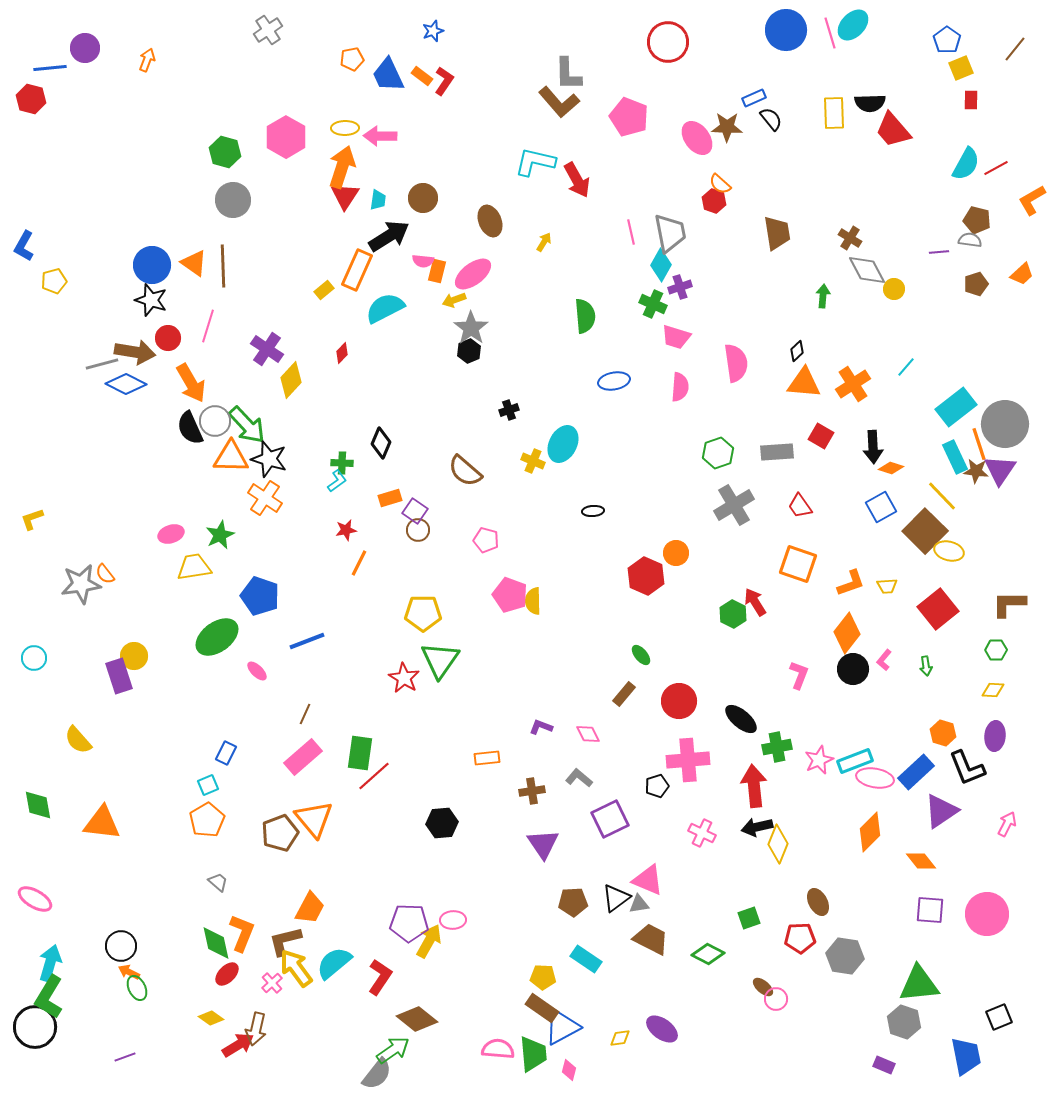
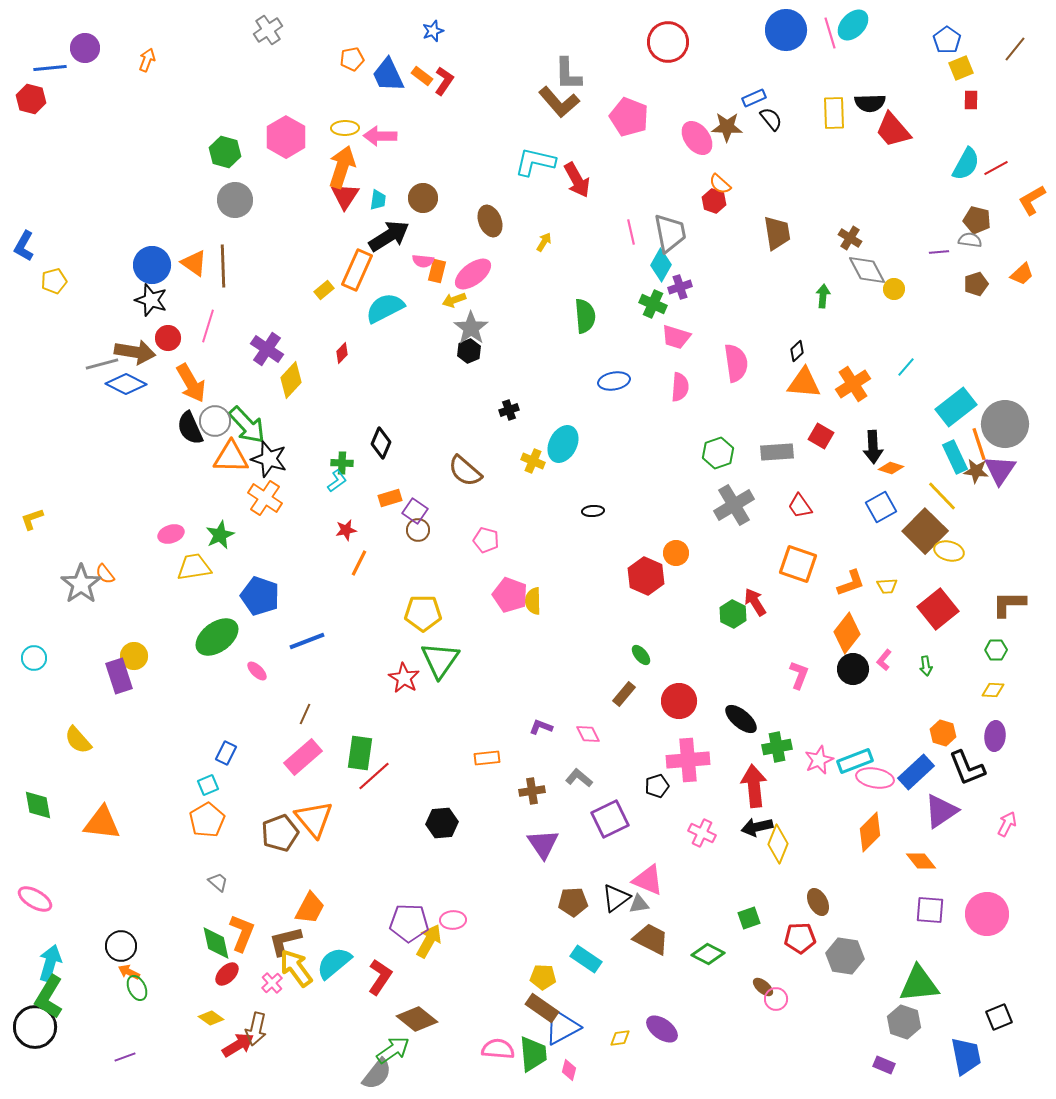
gray circle at (233, 200): moved 2 px right
gray star at (81, 584): rotated 27 degrees counterclockwise
